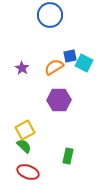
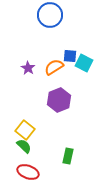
blue square: rotated 16 degrees clockwise
purple star: moved 6 px right
purple hexagon: rotated 20 degrees counterclockwise
yellow square: rotated 24 degrees counterclockwise
